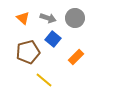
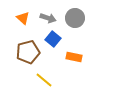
orange rectangle: moved 2 px left; rotated 56 degrees clockwise
